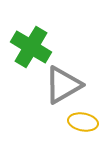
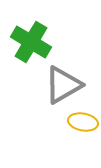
green cross: moved 5 px up
